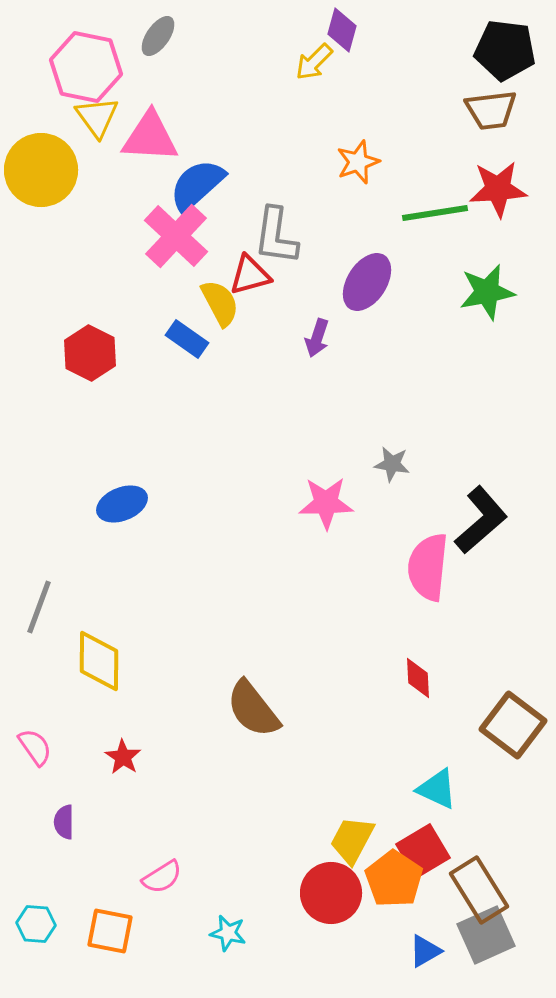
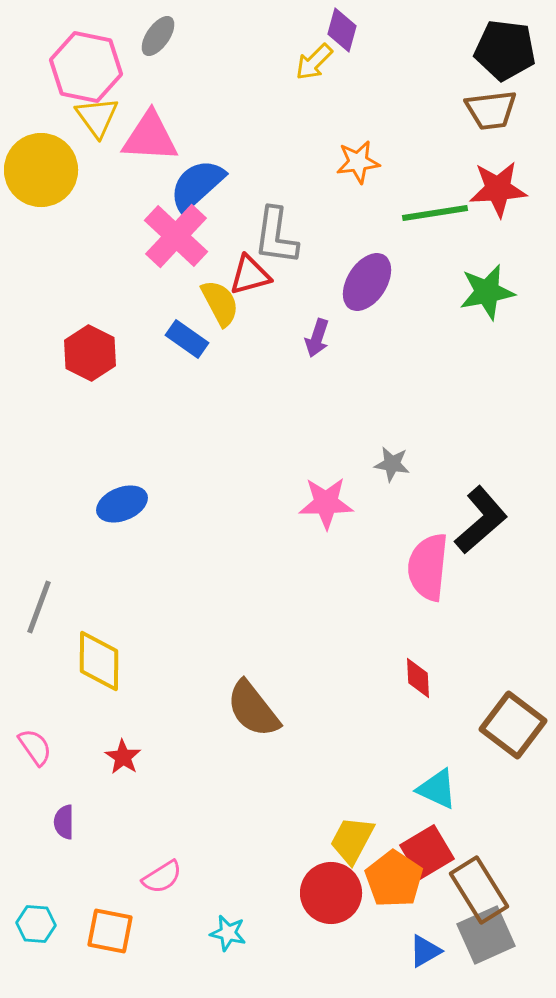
orange star at (358, 162): rotated 12 degrees clockwise
red square at (423, 851): moved 4 px right, 1 px down
